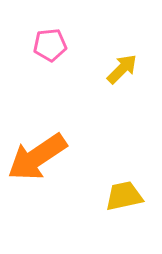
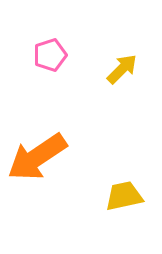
pink pentagon: moved 10 px down; rotated 12 degrees counterclockwise
